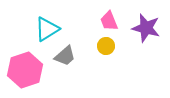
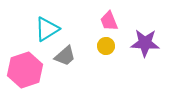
purple star: moved 1 px left, 15 px down; rotated 12 degrees counterclockwise
